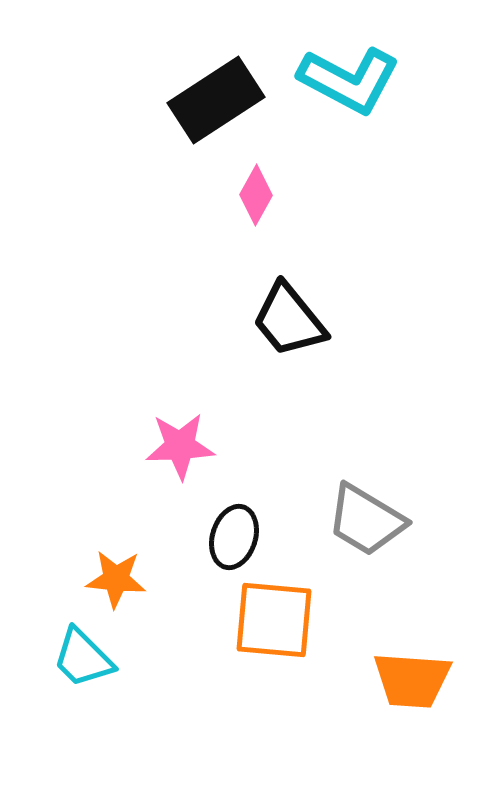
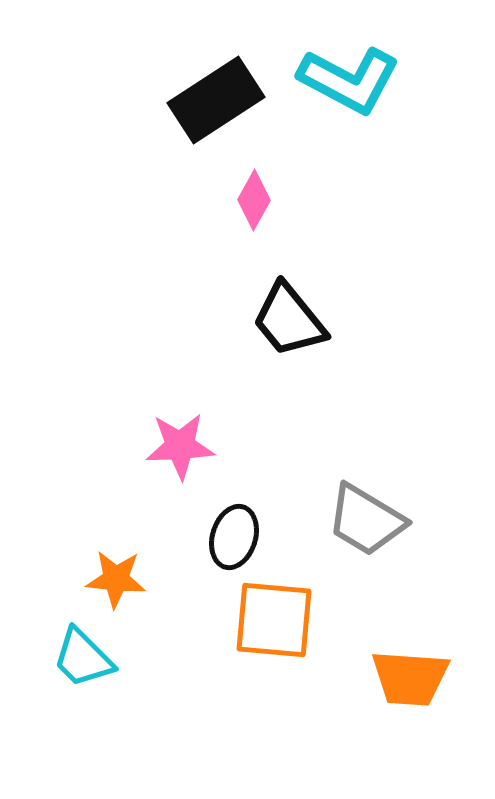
pink diamond: moved 2 px left, 5 px down
orange trapezoid: moved 2 px left, 2 px up
